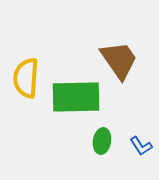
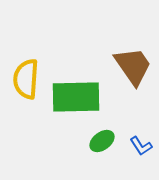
brown trapezoid: moved 14 px right, 6 px down
yellow semicircle: moved 1 px down
green ellipse: rotated 45 degrees clockwise
